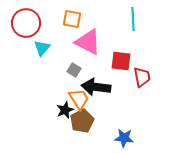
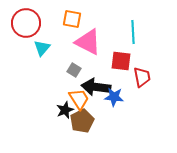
cyan line: moved 13 px down
blue star: moved 10 px left, 41 px up
